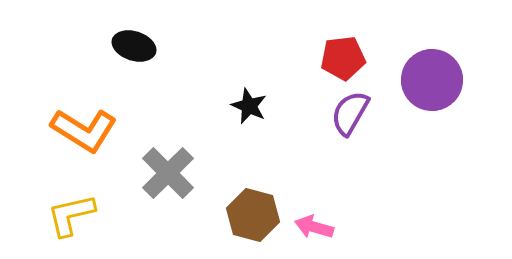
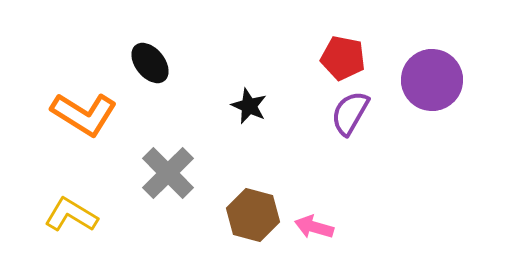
black ellipse: moved 16 px right, 17 px down; rotated 33 degrees clockwise
red pentagon: rotated 18 degrees clockwise
orange L-shape: moved 16 px up
yellow L-shape: rotated 44 degrees clockwise
